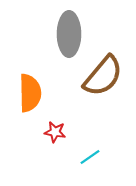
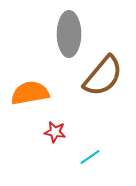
orange semicircle: rotated 99 degrees counterclockwise
